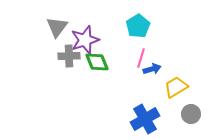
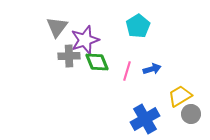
pink line: moved 14 px left, 13 px down
yellow trapezoid: moved 4 px right, 9 px down
